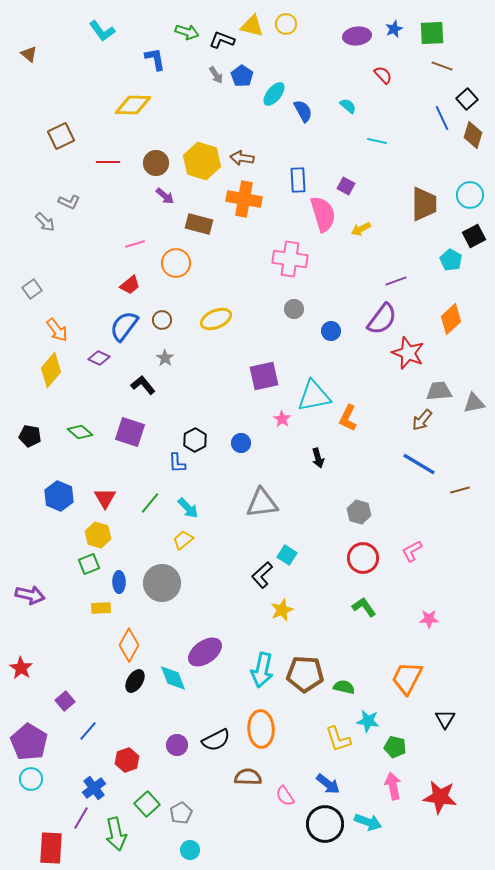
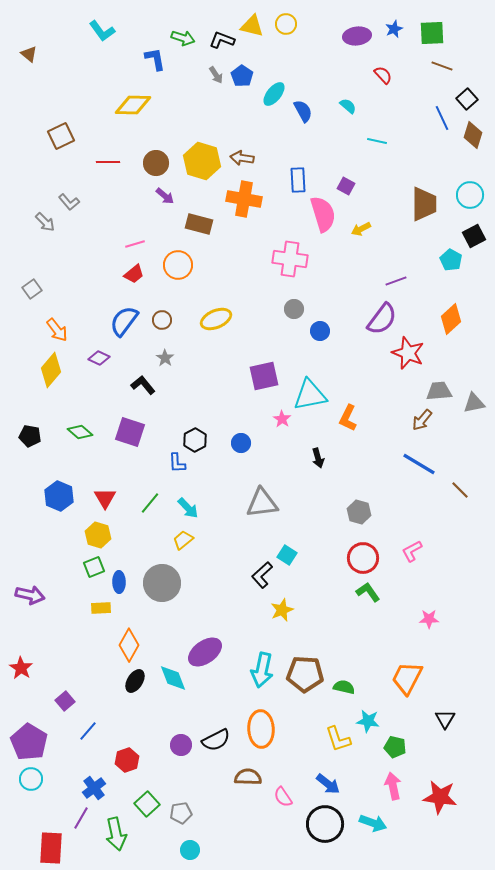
green arrow at (187, 32): moved 4 px left, 6 px down
gray L-shape at (69, 202): rotated 25 degrees clockwise
orange circle at (176, 263): moved 2 px right, 2 px down
red trapezoid at (130, 285): moved 4 px right, 11 px up
blue semicircle at (124, 326): moved 5 px up
blue circle at (331, 331): moved 11 px left
cyan triangle at (314, 396): moved 4 px left, 1 px up
brown line at (460, 490): rotated 60 degrees clockwise
green square at (89, 564): moved 5 px right, 3 px down
green L-shape at (364, 607): moved 4 px right, 15 px up
purple circle at (177, 745): moved 4 px right
pink semicircle at (285, 796): moved 2 px left, 1 px down
gray pentagon at (181, 813): rotated 20 degrees clockwise
cyan arrow at (368, 822): moved 5 px right, 1 px down
